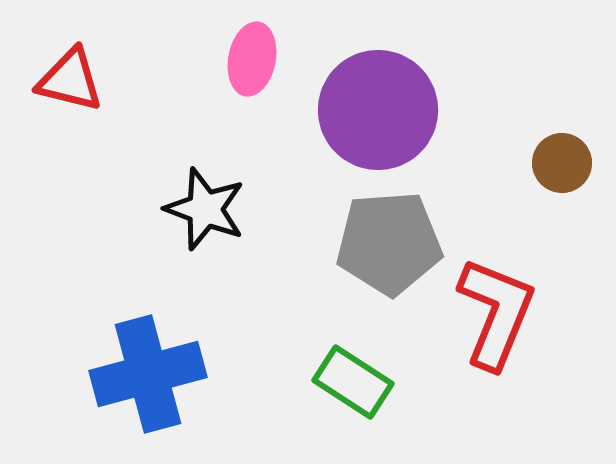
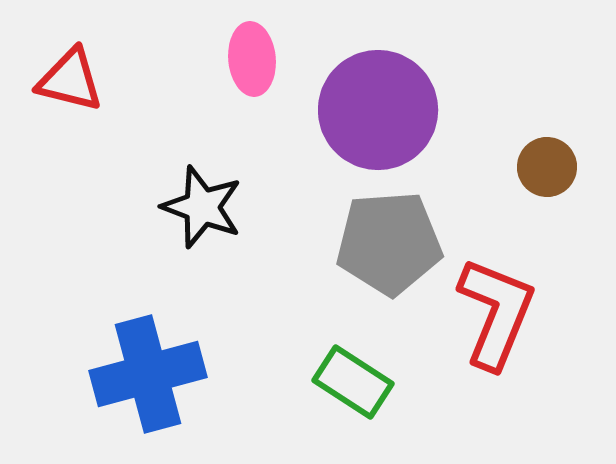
pink ellipse: rotated 16 degrees counterclockwise
brown circle: moved 15 px left, 4 px down
black star: moved 3 px left, 2 px up
